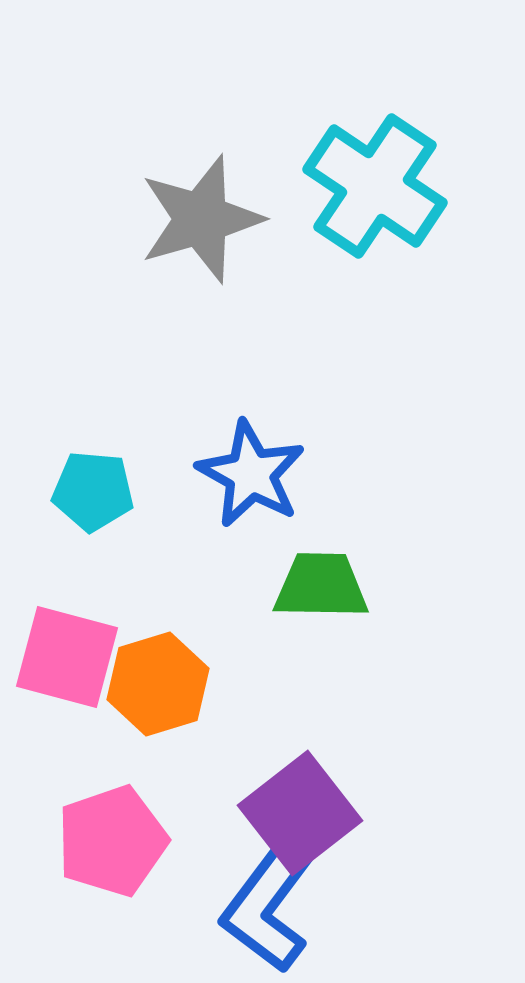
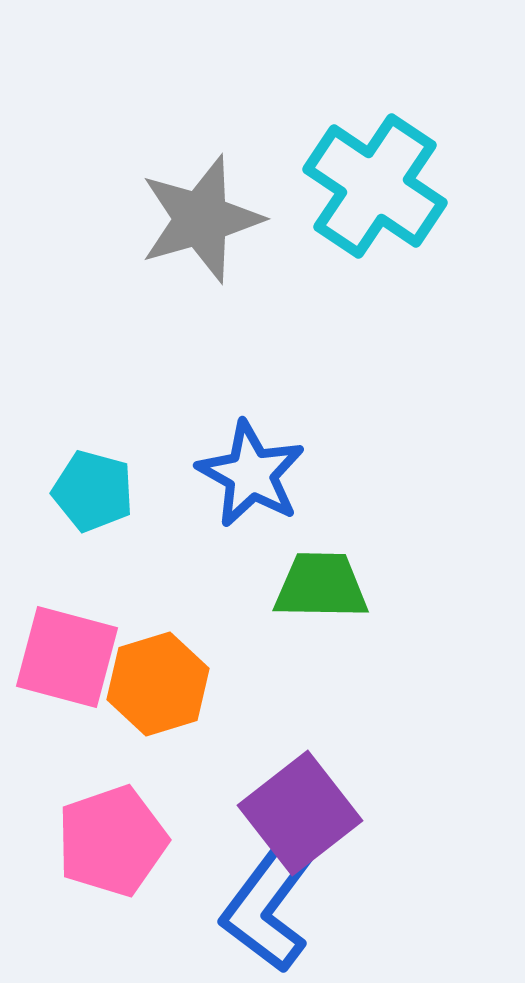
cyan pentagon: rotated 10 degrees clockwise
